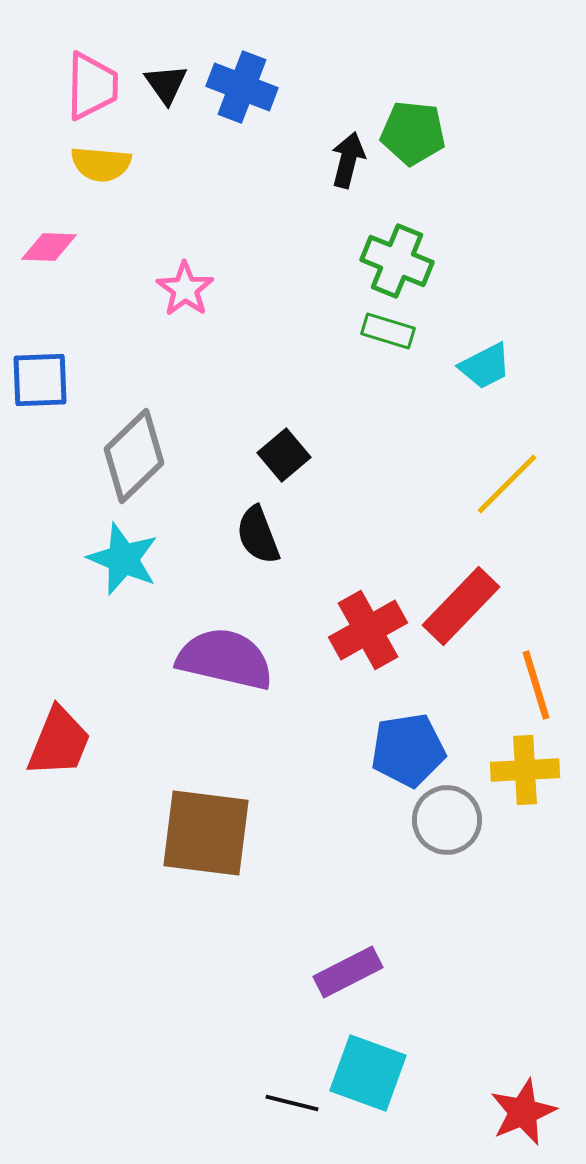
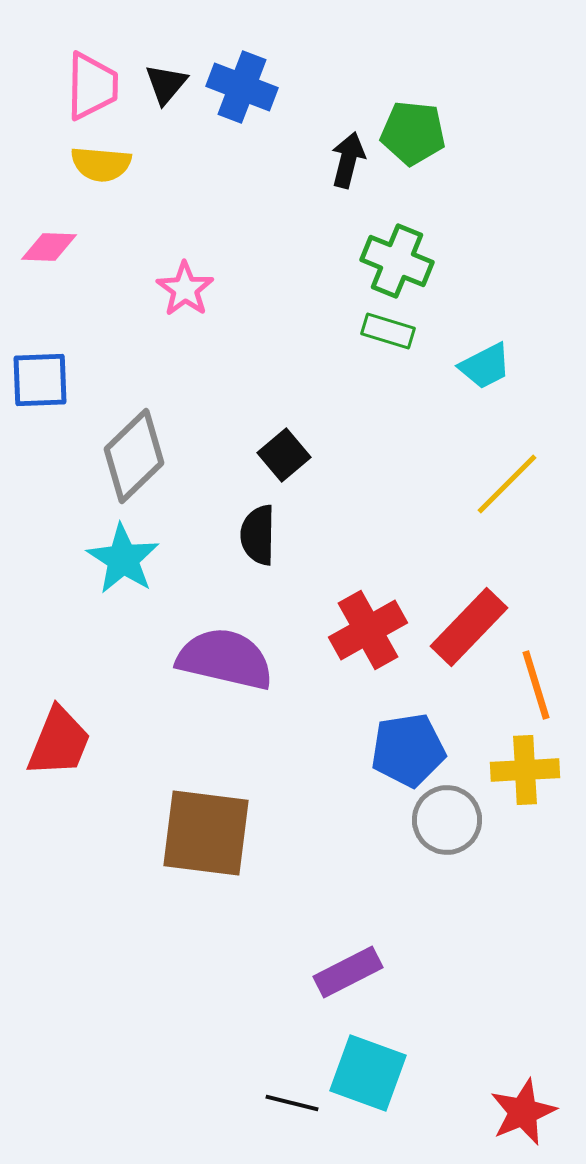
black triangle: rotated 15 degrees clockwise
black semicircle: rotated 22 degrees clockwise
cyan star: rotated 10 degrees clockwise
red rectangle: moved 8 px right, 21 px down
